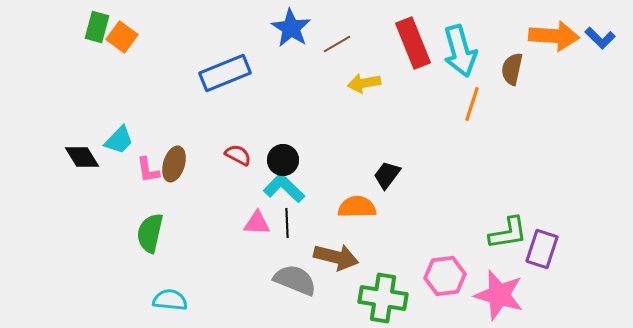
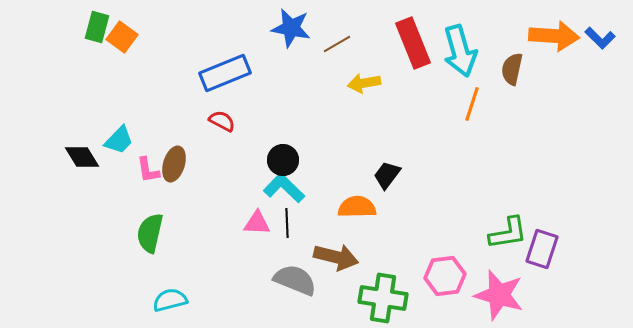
blue star: rotated 21 degrees counterclockwise
red semicircle: moved 16 px left, 34 px up
cyan semicircle: rotated 20 degrees counterclockwise
